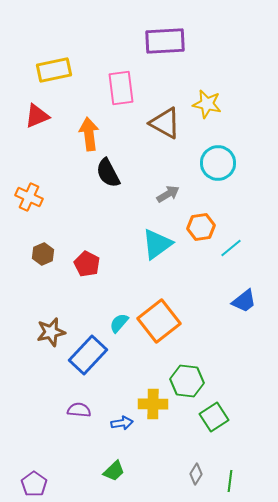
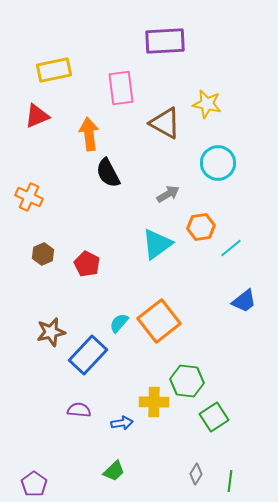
yellow cross: moved 1 px right, 2 px up
